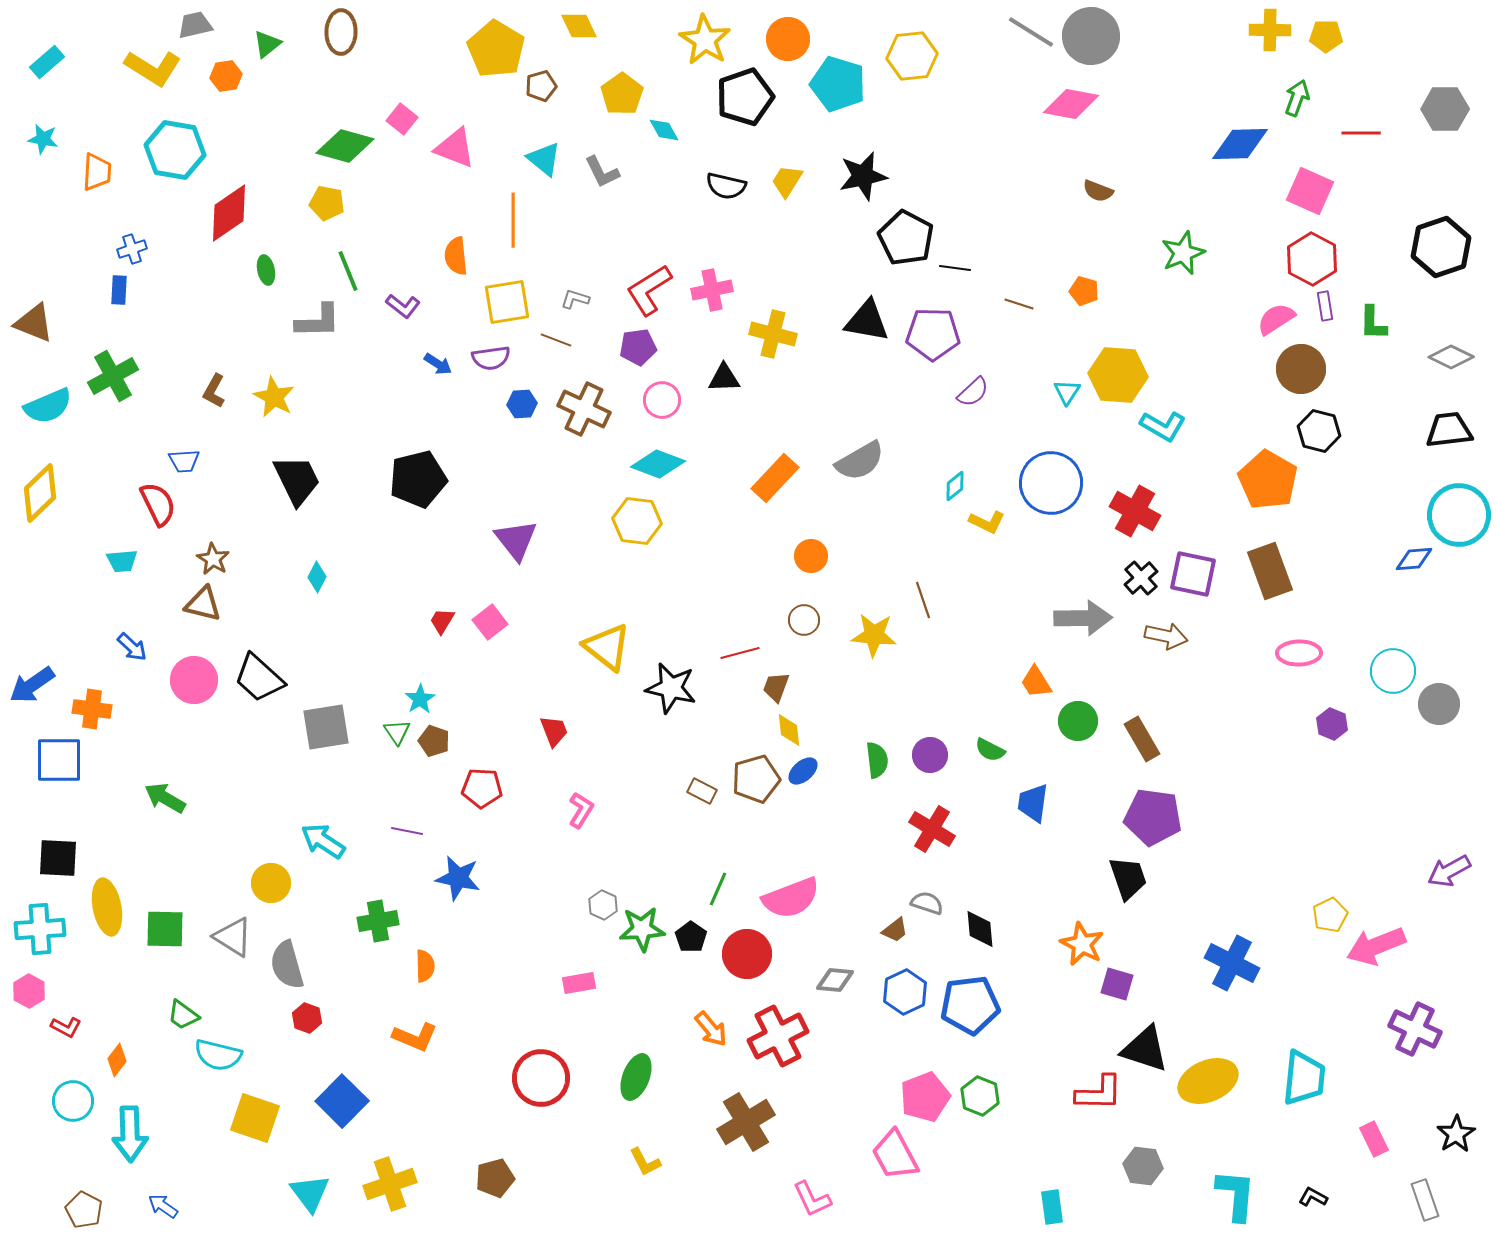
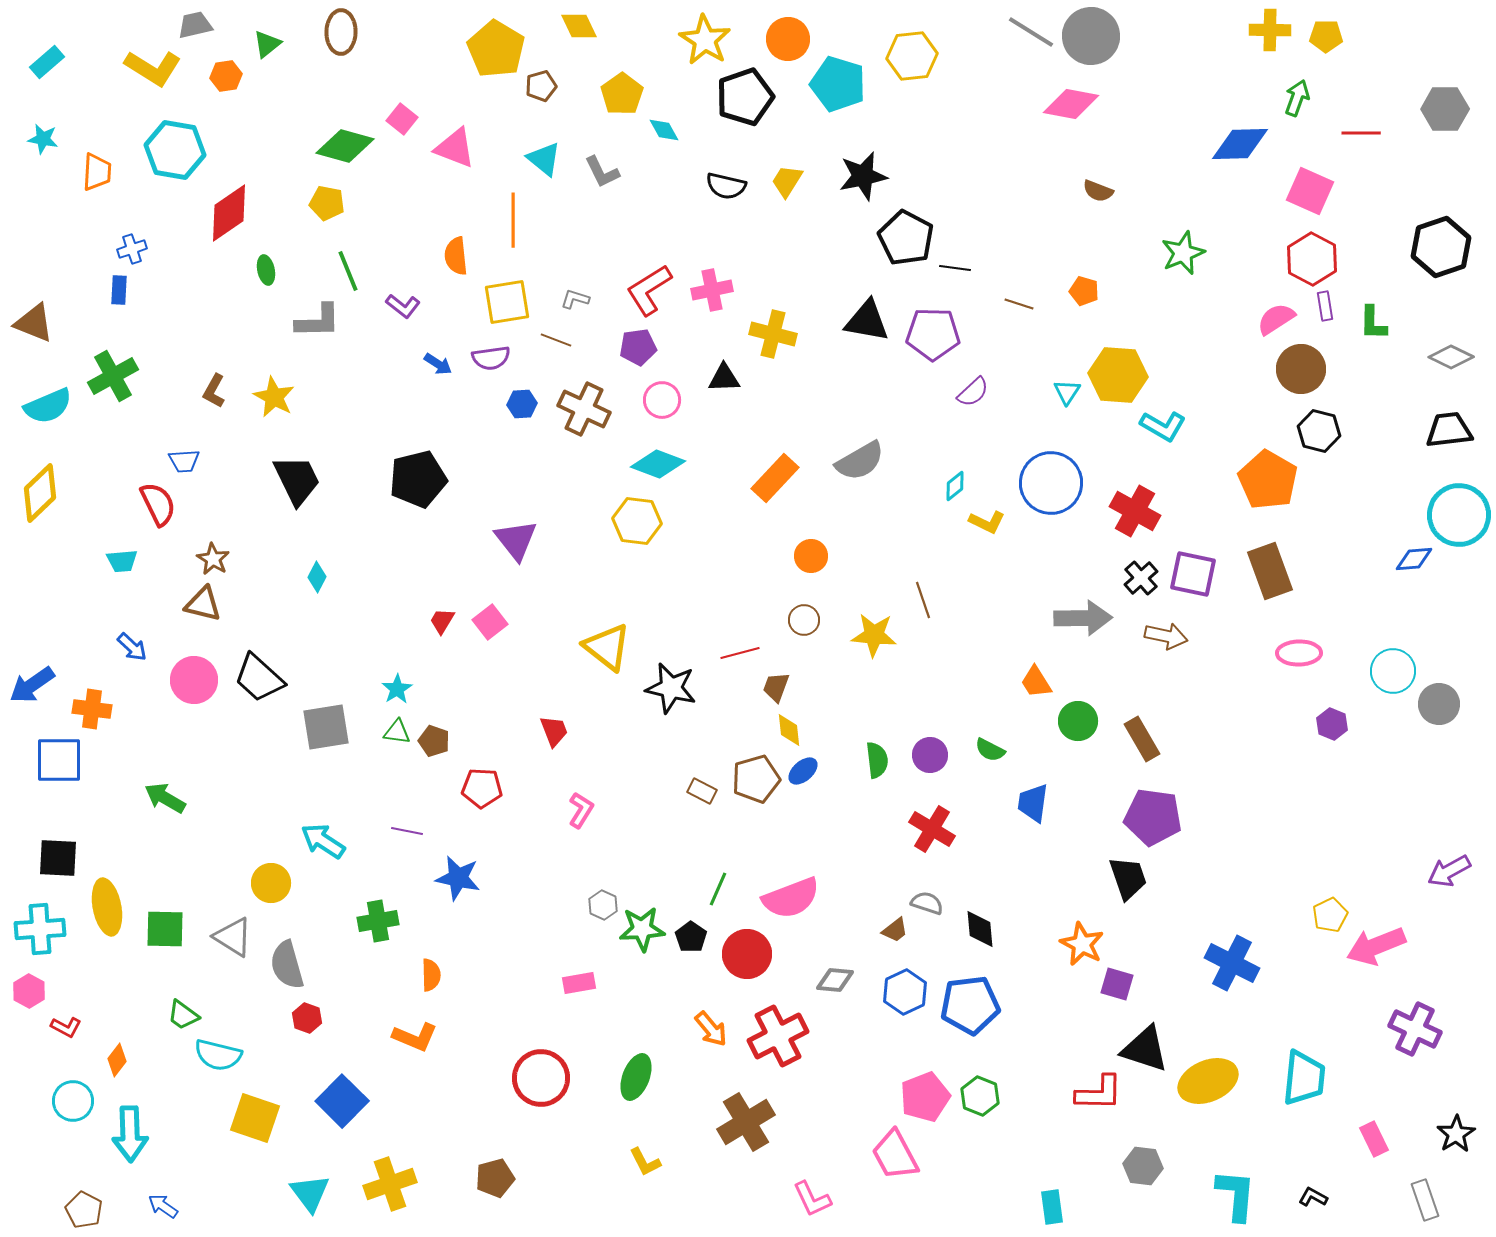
cyan star at (420, 699): moved 23 px left, 10 px up
green triangle at (397, 732): rotated 48 degrees counterclockwise
orange semicircle at (425, 966): moved 6 px right, 9 px down
